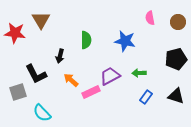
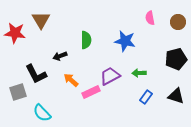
black arrow: rotated 56 degrees clockwise
